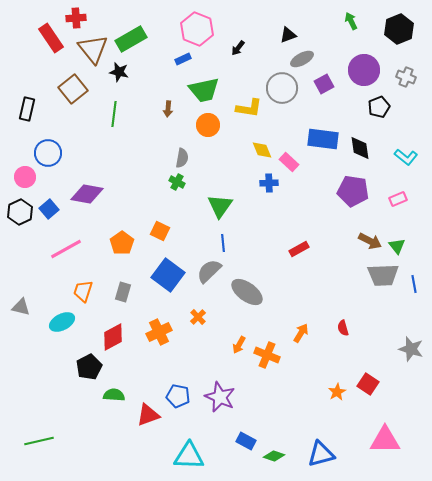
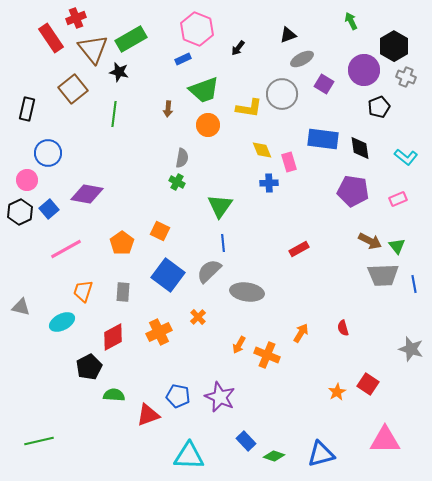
red cross at (76, 18): rotated 18 degrees counterclockwise
black hexagon at (399, 29): moved 5 px left, 17 px down; rotated 8 degrees counterclockwise
purple square at (324, 84): rotated 30 degrees counterclockwise
gray circle at (282, 88): moved 6 px down
green trapezoid at (204, 90): rotated 8 degrees counterclockwise
pink rectangle at (289, 162): rotated 30 degrees clockwise
pink circle at (25, 177): moved 2 px right, 3 px down
gray rectangle at (123, 292): rotated 12 degrees counterclockwise
gray ellipse at (247, 292): rotated 28 degrees counterclockwise
blue rectangle at (246, 441): rotated 18 degrees clockwise
